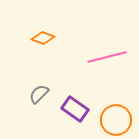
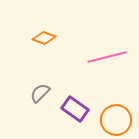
orange diamond: moved 1 px right
gray semicircle: moved 1 px right, 1 px up
